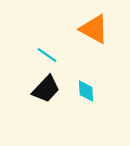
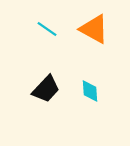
cyan line: moved 26 px up
cyan diamond: moved 4 px right
